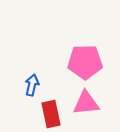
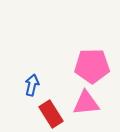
pink pentagon: moved 7 px right, 4 px down
red rectangle: rotated 20 degrees counterclockwise
